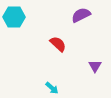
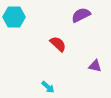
purple triangle: rotated 48 degrees counterclockwise
cyan arrow: moved 4 px left, 1 px up
